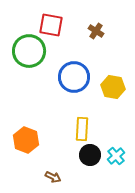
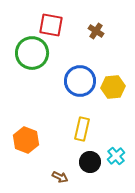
green circle: moved 3 px right, 2 px down
blue circle: moved 6 px right, 4 px down
yellow hexagon: rotated 15 degrees counterclockwise
yellow rectangle: rotated 10 degrees clockwise
black circle: moved 7 px down
brown arrow: moved 7 px right
